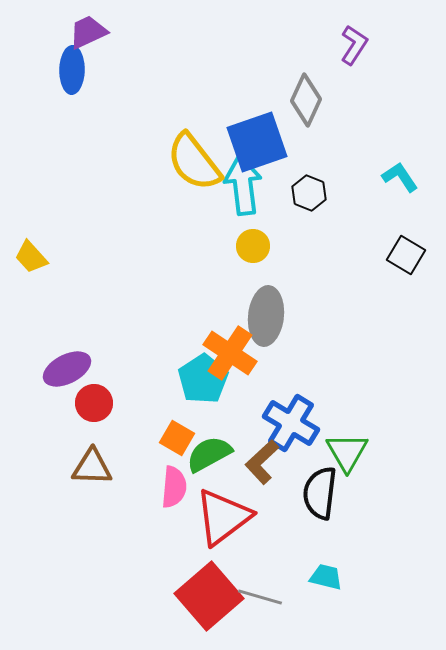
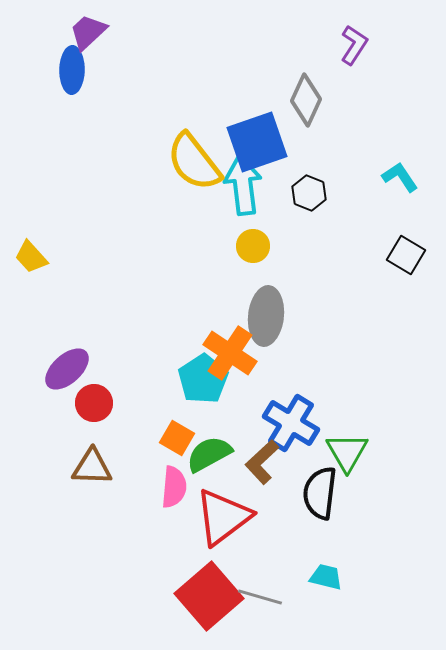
purple trapezoid: rotated 18 degrees counterclockwise
purple ellipse: rotated 15 degrees counterclockwise
